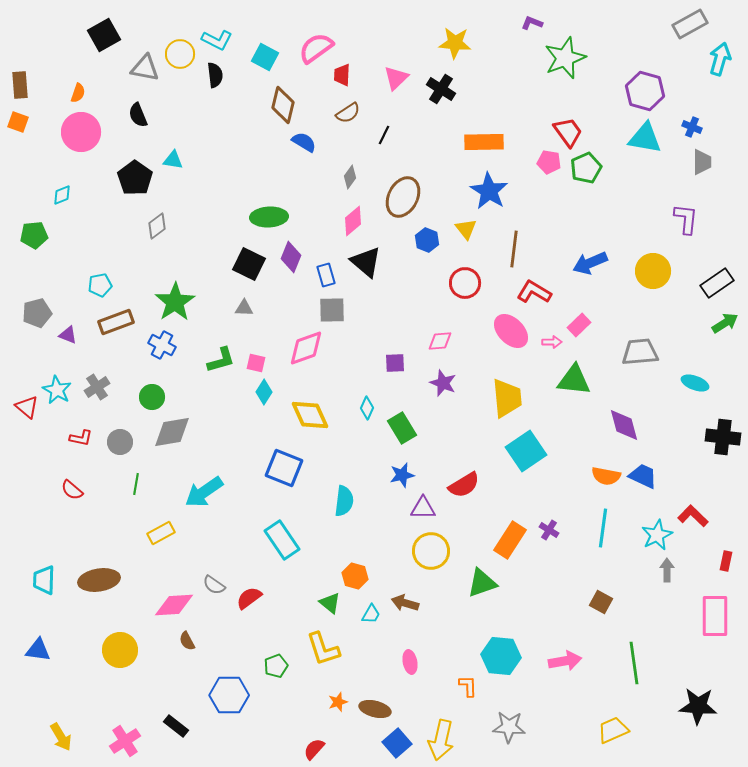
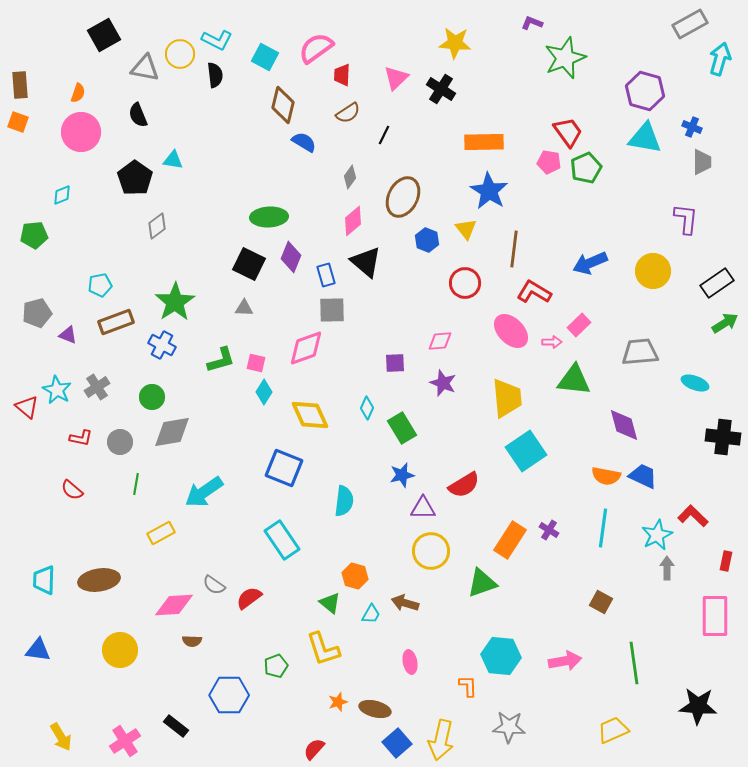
gray arrow at (667, 570): moved 2 px up
brown semicircle at (187, 641): moved 5 px right; rotated 60 degrees counterclockwise
